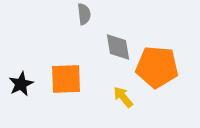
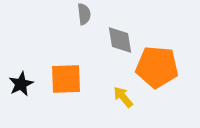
gray diamond: moved 2 px right, 7 px up
